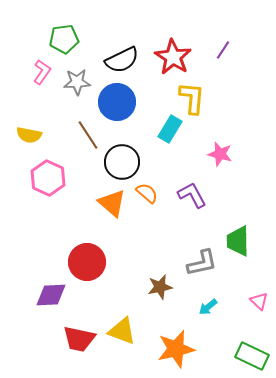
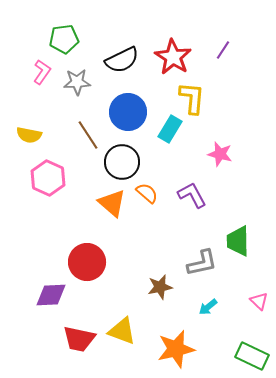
blue circle: moved 11 px right, 10 px down
